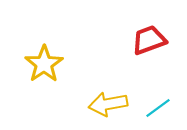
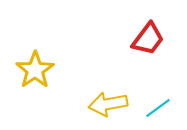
red trapezoid: moved 1 px left, 1 px up; rotated 147 degrees clockwise
yellow star: moved 9 px left, 6 px down
